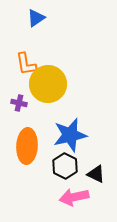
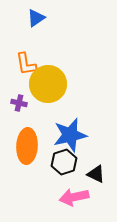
black hexagon: moved 1 px left, 4 px up; rotated 15 degrees clockwise
